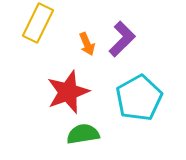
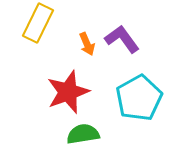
purple L-shape: rotated 81 degrees counterclockwise
